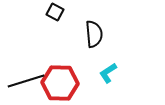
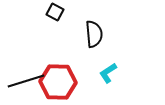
red hexagon: moved 2 px left, 1 px up
